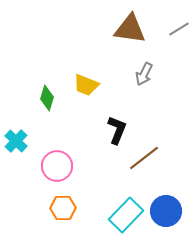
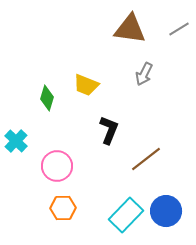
black L-shape: moved 8 px left
brown line: moved 2 px right, 1 px down
